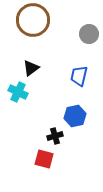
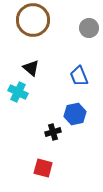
gray circle: moved 6 px up
black triangle: rotated 42 degrees counterclockwise
blue trapezoid: rotated 35 degrees counterclockwise
blue hexagon: moved 2 px up
black cross: moved 2 px left, 4 px up
red square: moved 1 px left, 9 px down
